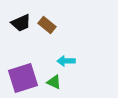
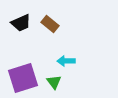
brown rectangle: moved 3 px right, 1 px up
green triangle: rotated 28 degrees clockwise
